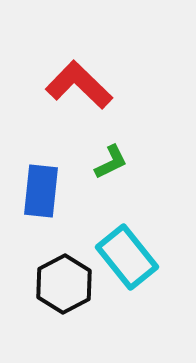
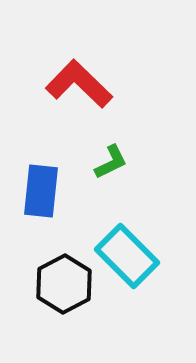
red L-shape: moved 1 px up
cyan rectangle: moved 1 px up; rotated 6 degrees counterclockwise
